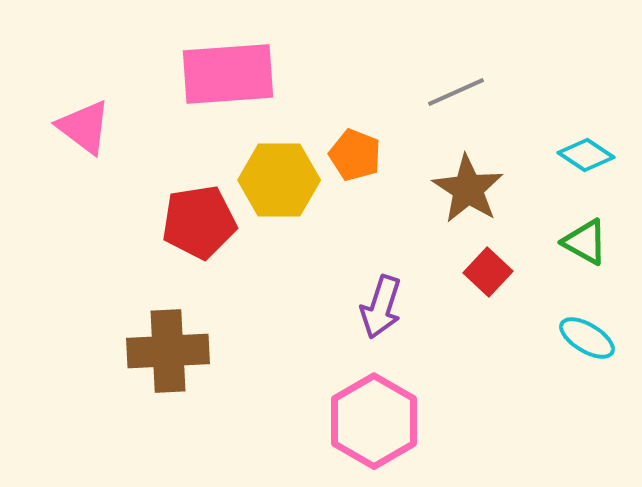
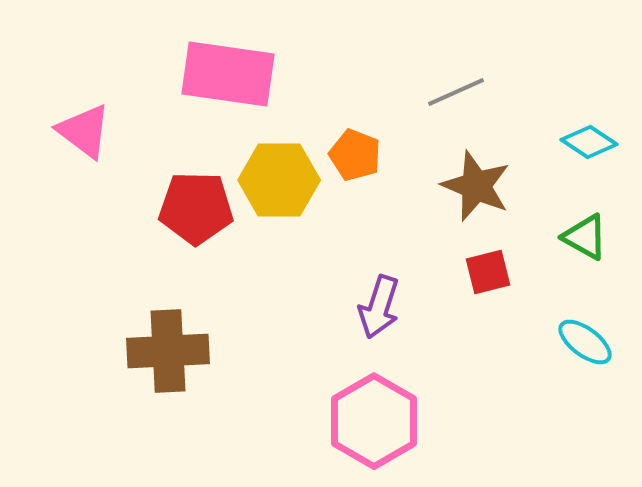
pink rectangle: rotated 12 degrees clockwise
pink triangle: moved 4 px down
cyan diamond: moved 3 px right, 13 px up
brown star: moved 8 px right, 3 px up; rotated 10 degrees counterclockwise
red pentagon: moved 3 px left, 14 px up; rotated 10 degrees clockwise
green triangle: moved 5 px up
red square: rotated 33 degrees clockwise
purple arrow: moved 2 px left
cyan ellipse: moved 2 px left, 4 px down; rotated 6 degrees clockwise
